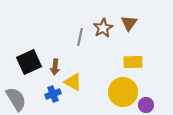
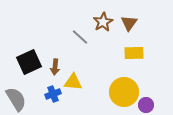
brown star: moved 6 px up
gray line: rotated 60 degrees counterclockwise
yellow rectangle: moved 1 px right, 9 px up
yellow triangle: rotated 24 degrees counterclockwise
yellow circle: moved 1 px right
